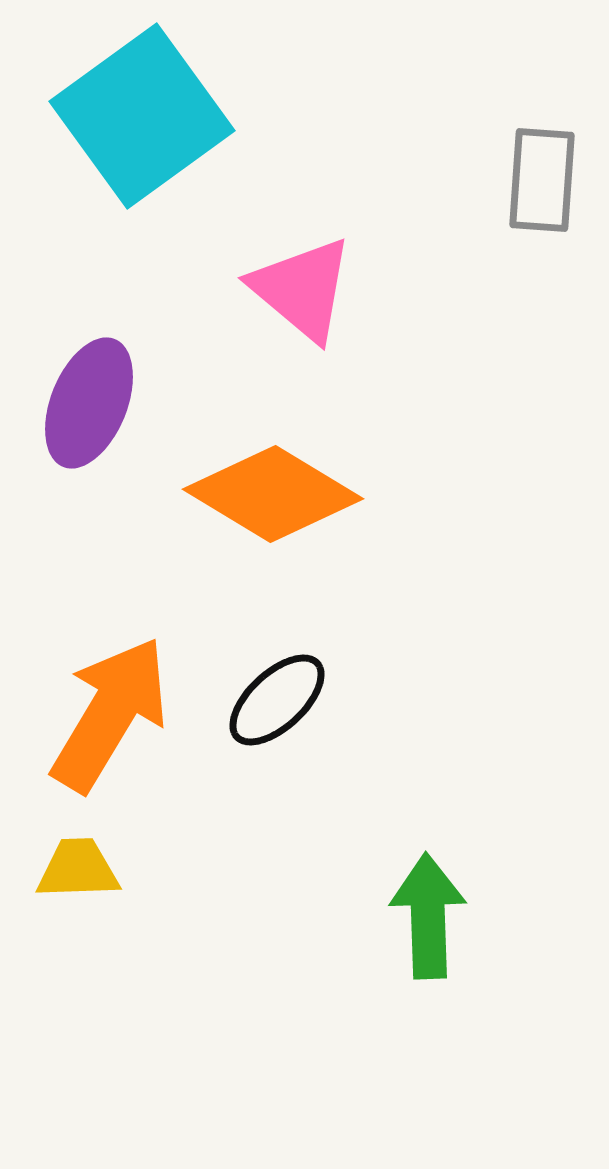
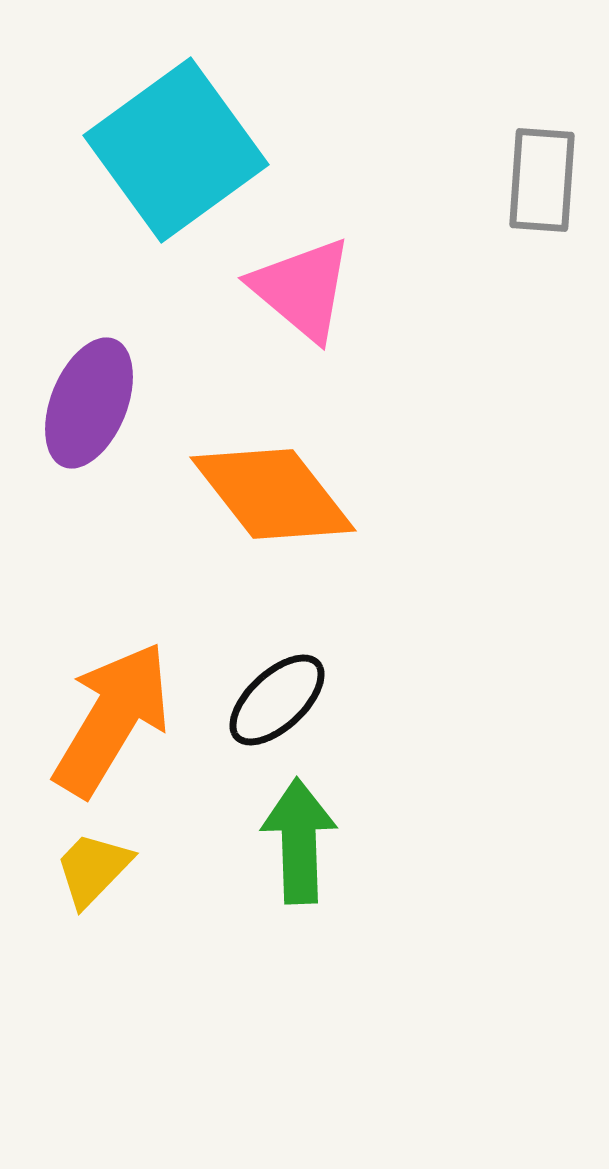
cyan square: moved 34 px right, 34 px down
orange diamond: rotated 21 degrees clockwise
orange arrow: moved 2 px right, 5 px down
yellow trapezoid: moved 15 px right; rotated 44 degrees counterclockwise
green arrow: moved 129 px left, 75 px up
